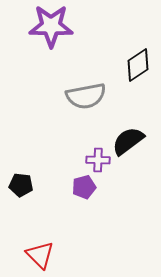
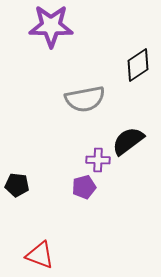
gray semicircle: moved 1 px left, 3 px down
black pentagon: moved 4 px left
red triangle: rotated 24 degrees counterclockwise
